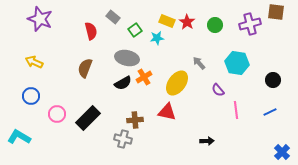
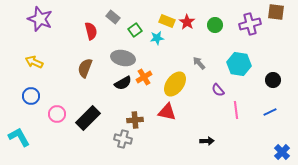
gray ellipse: moved 4 px left
cyan hexagon: moved 2 px right, 1 px down
yellow ellipse: moved 2 px left, 1 px down
cyan L-shape: rotated 30 degrees clockwise
